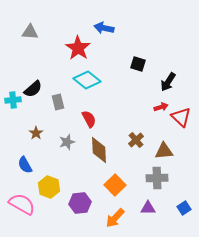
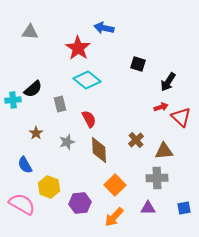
gray rectangle: moved 2 px right, 2 px down
blue square: rotated 24 degrees clockwise
orange arrow: moved 1 px left, 1 px up
